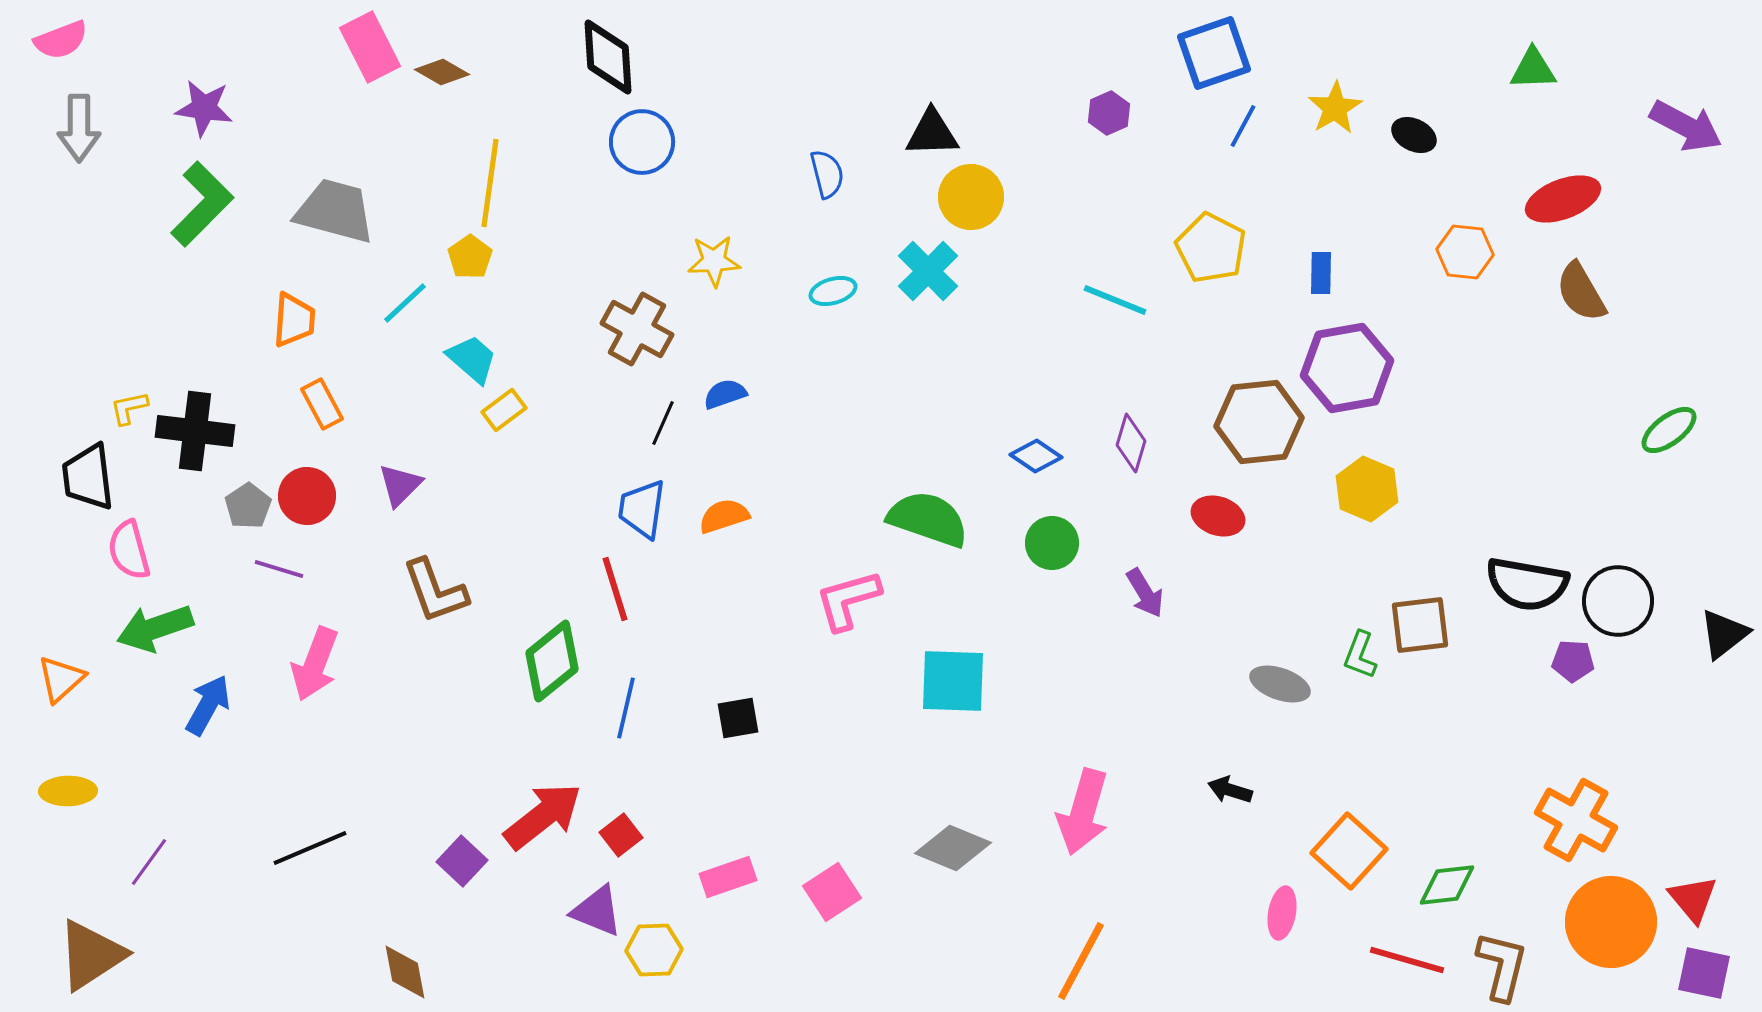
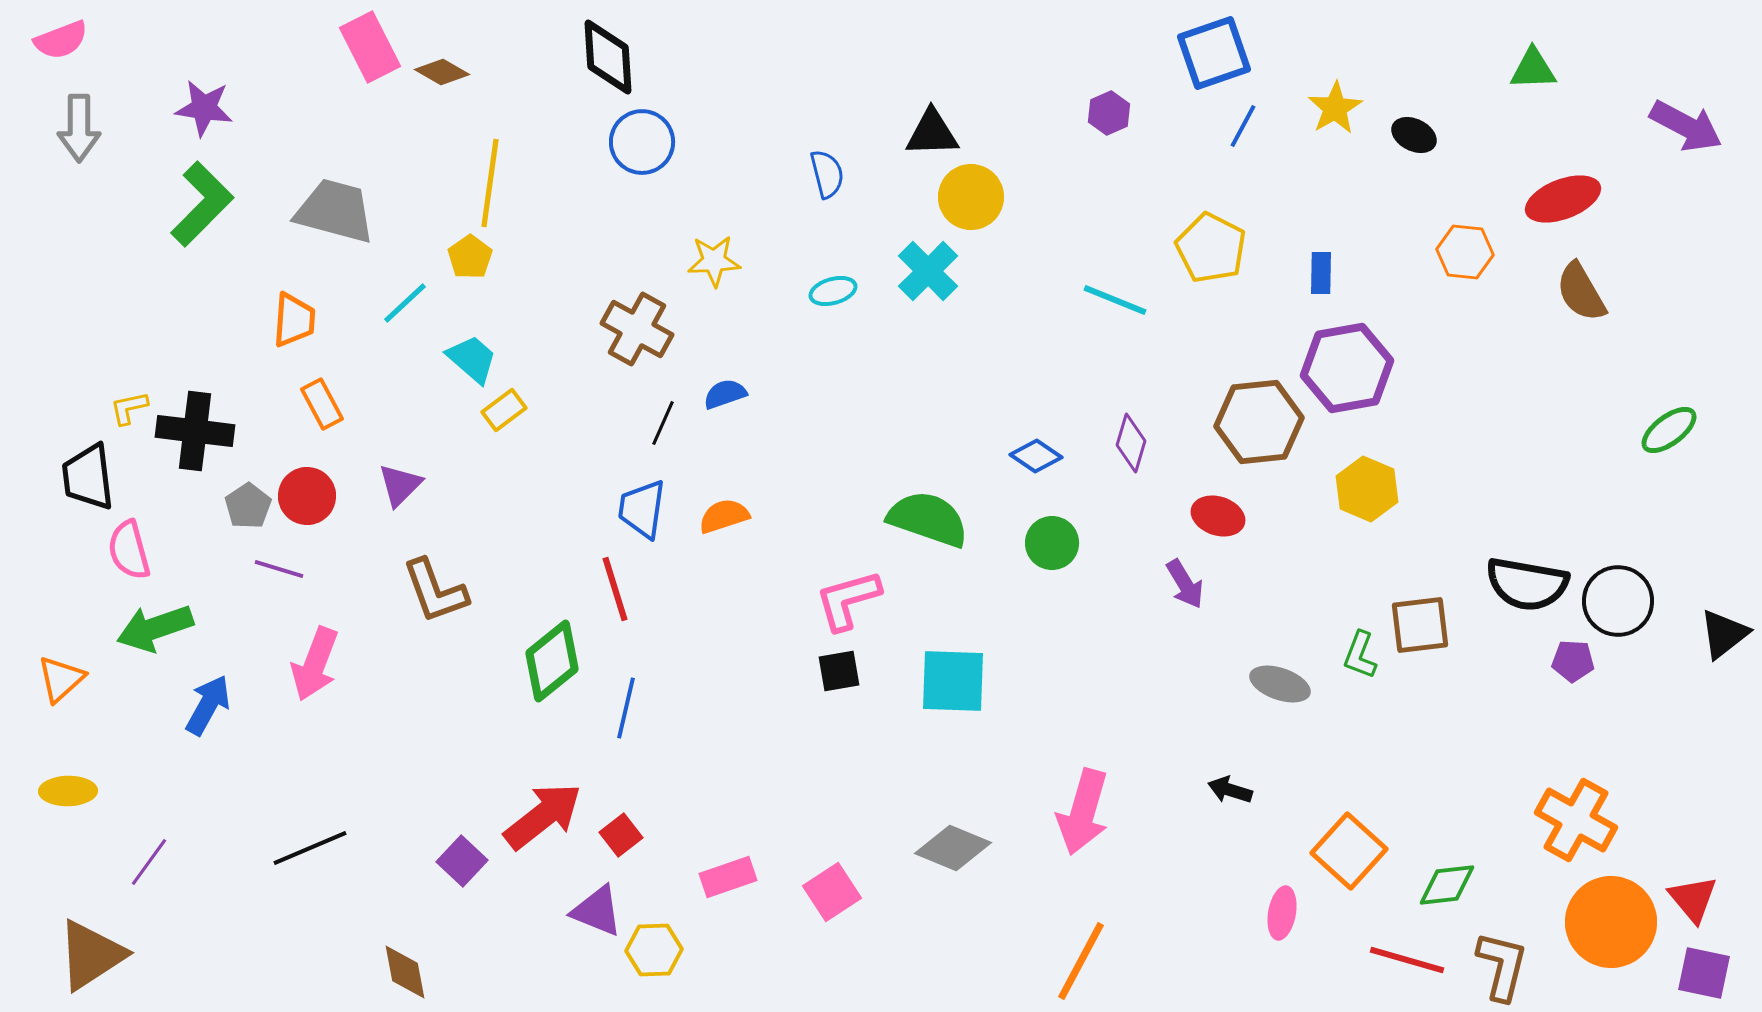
purple arrow at (1145, 593): moved 40 px right, 9 px up
black square at (738, 718): moved 101 px right, 47 px up
